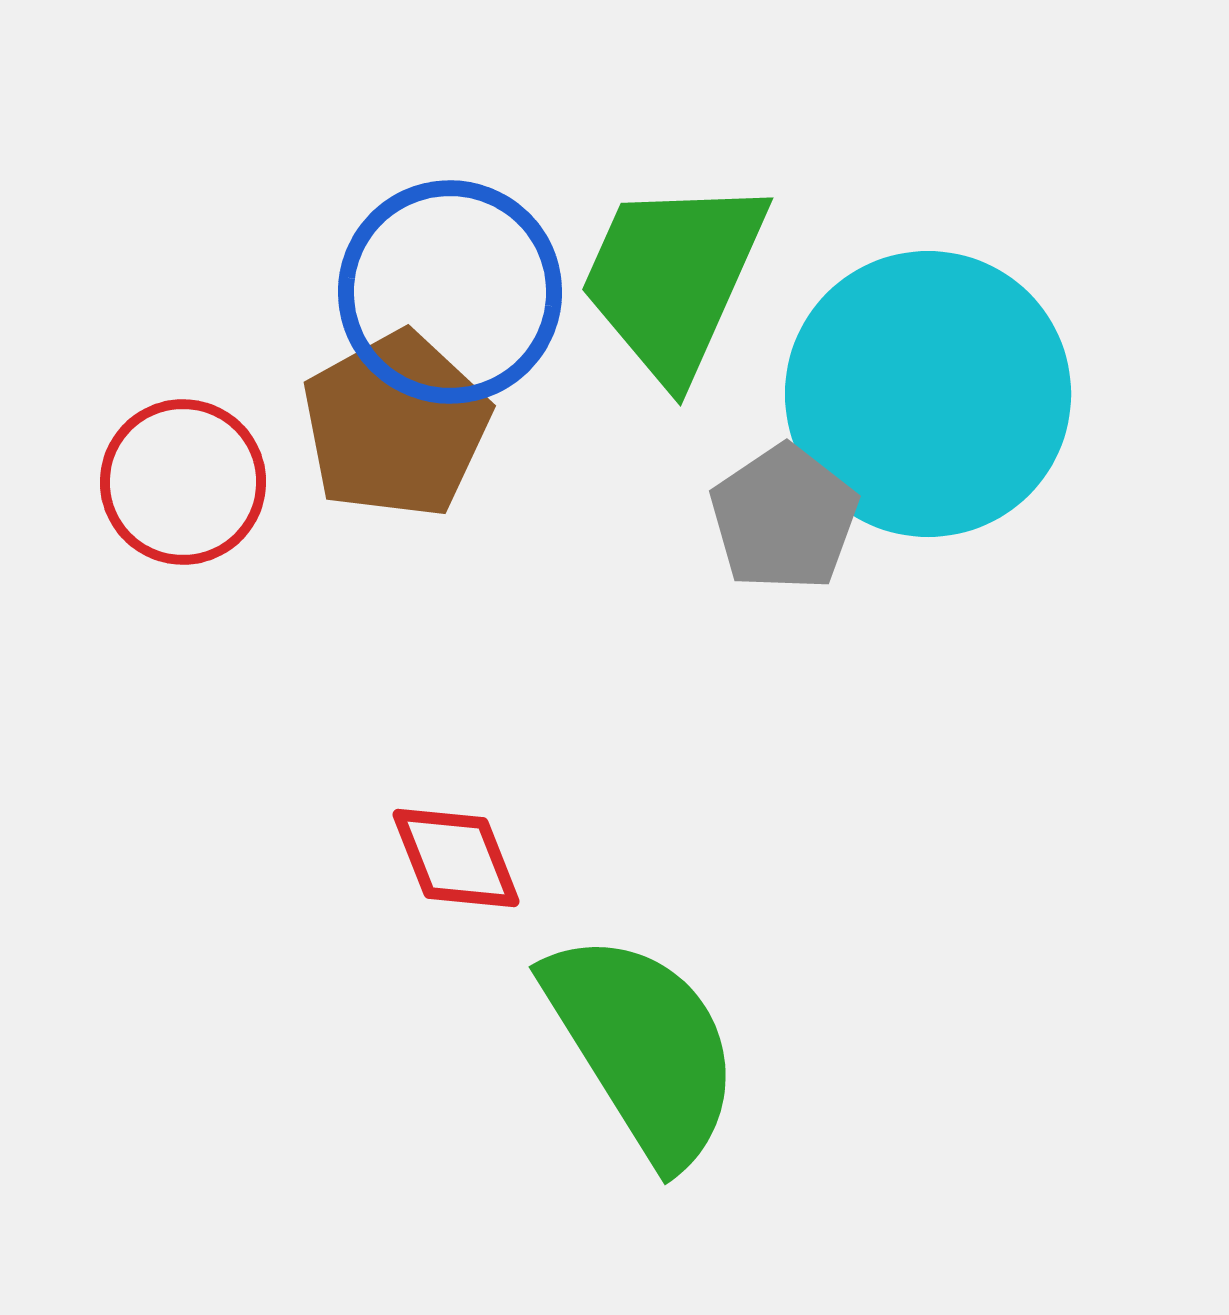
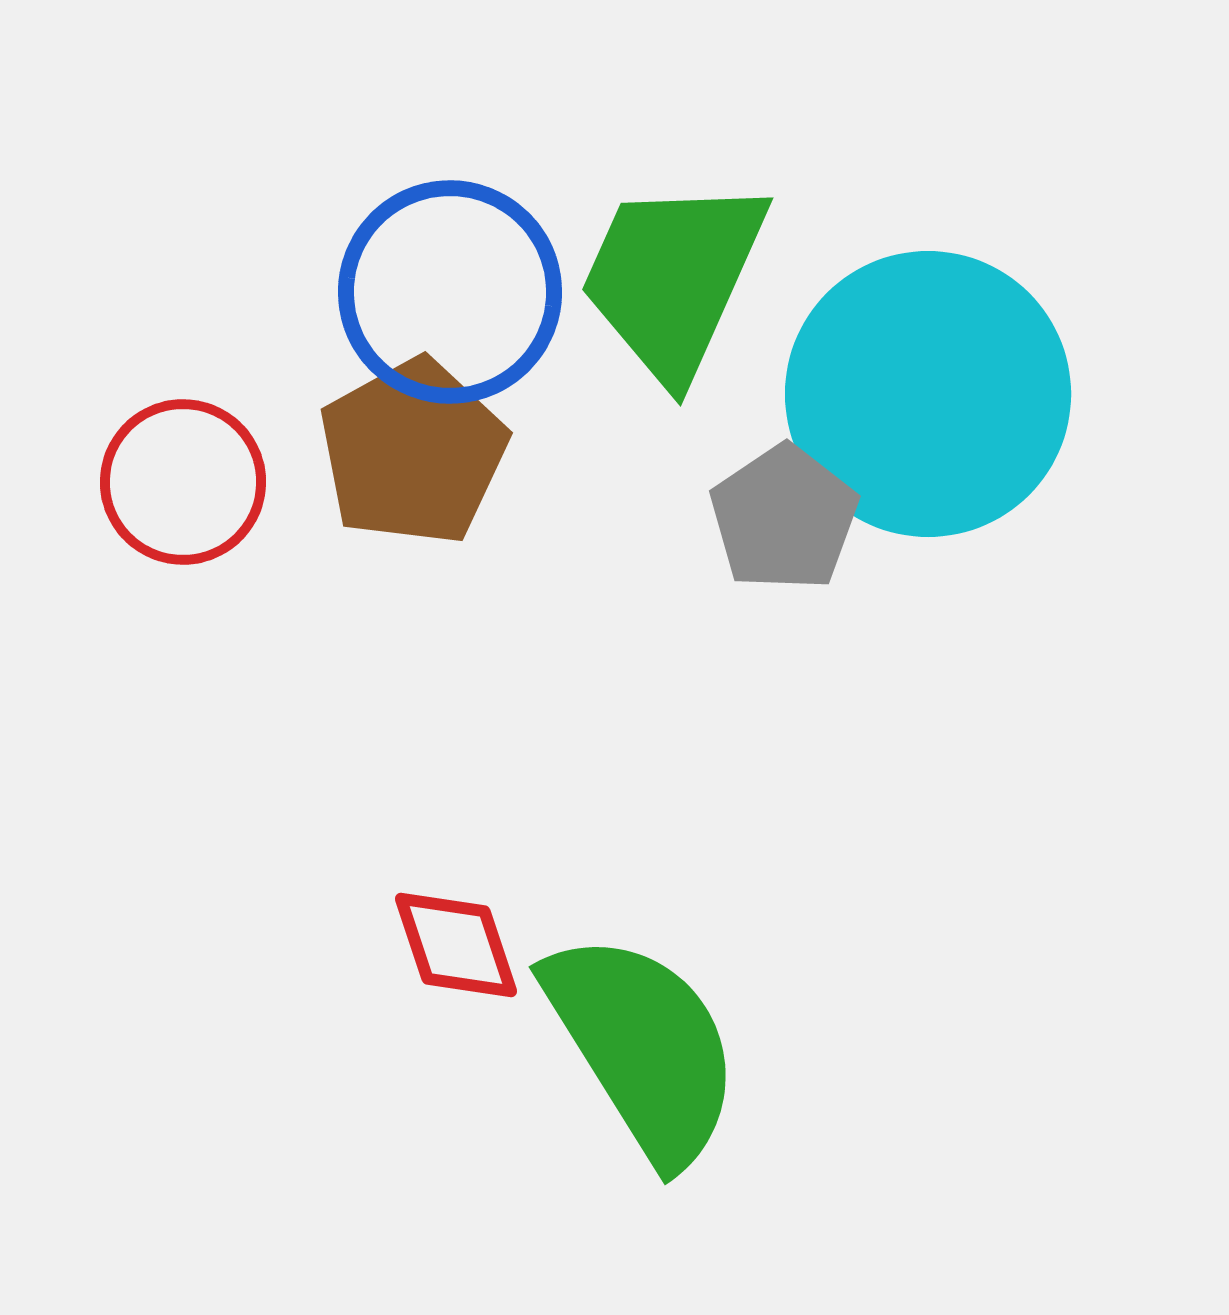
brown pentagon: moved 17 px right, 27 px down
red diamond: moved 87 px down; rotated 3 degrees clockwise
